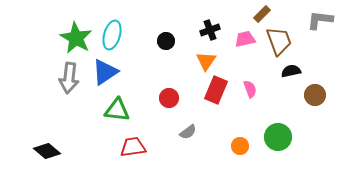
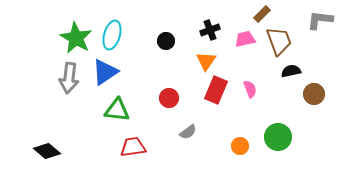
brown circle: moved 1 px left, 1 px up
